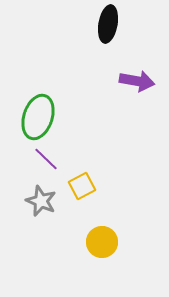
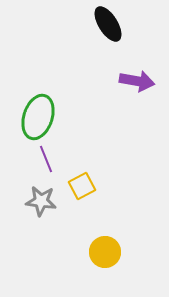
black ellipse: rotated 42 degrees counterclockwise
purple line: rotated 24 degrees clockwise
gray star: rotated 16 degrees counterclockwise
yellow circle: moved 3 px right, 10 px down
